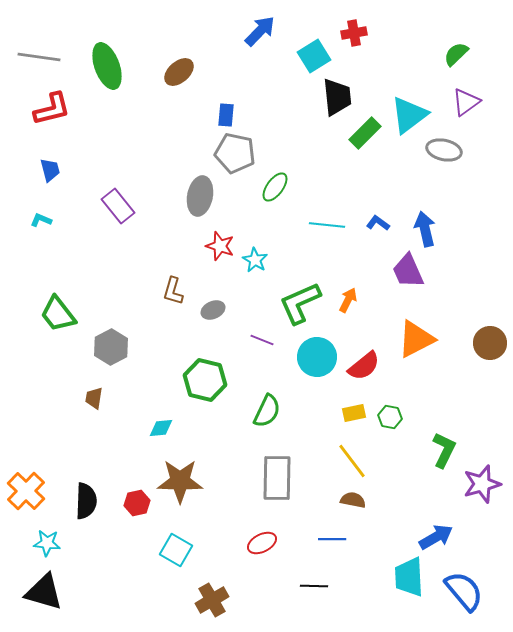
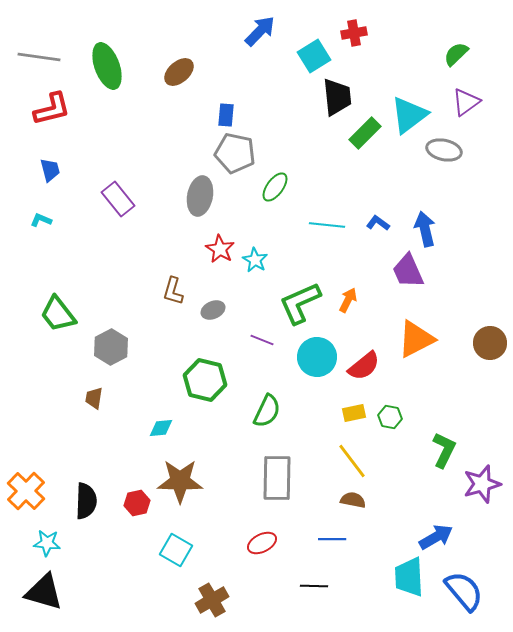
purple rectangle at (118, 206): moved 7 px up
red star at (220, 246): moved 3 px down; rotated 12 degrees clockwise
